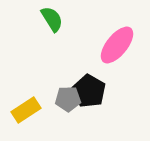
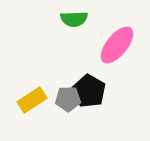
green semicircle: moved 22 px right; rotated 120 degrees clockwise
yellow rectangle: moved 6 px right, 10 px up
